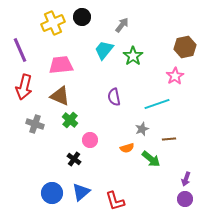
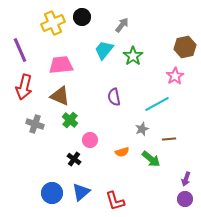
cyan line: rotated 10 degrees counterclockwise
orange semicircle: moved 5 px left, 4 px down
